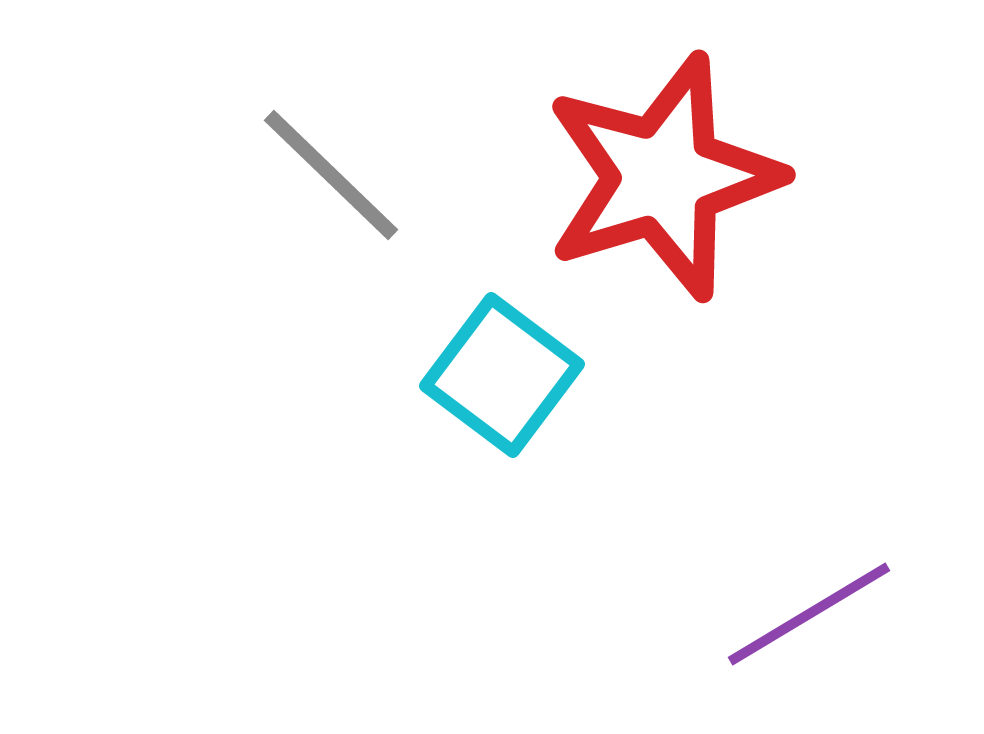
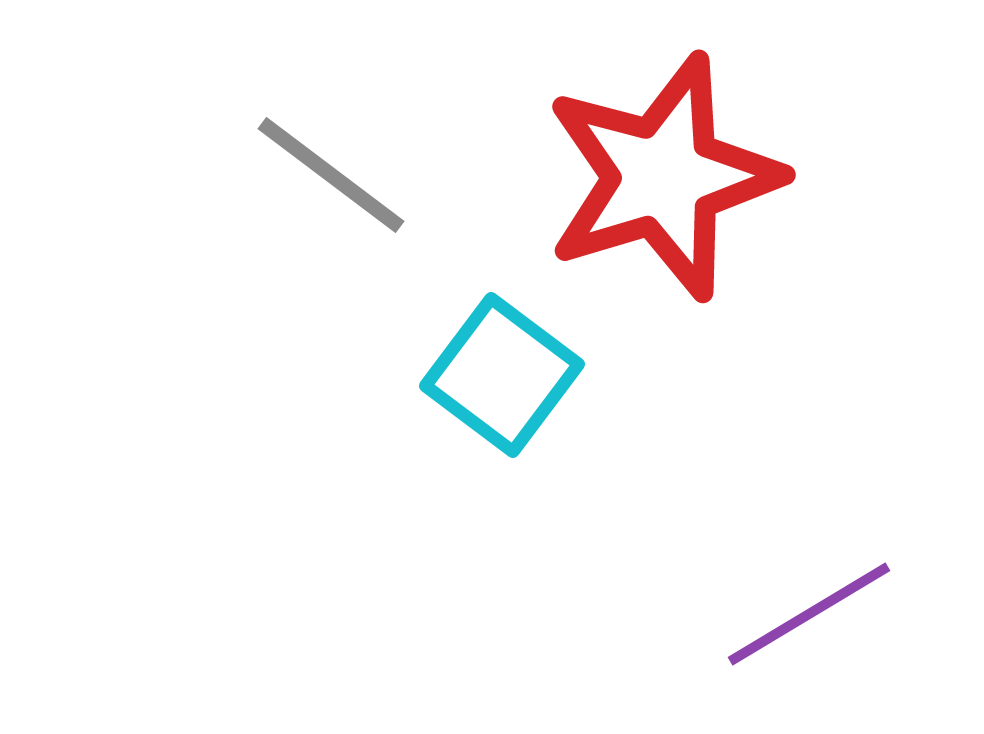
gray line: rotated 7 degrees counterclockwise
